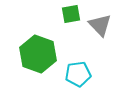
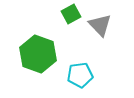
green square: rotated 18 degrees counterclockwise
cyan pentagon: moved 2 px right, 1 px down
